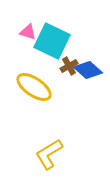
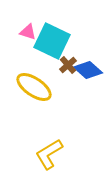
brown cross: moved 1 px left, 1 px up; rotated 12 degrees counterclockwise
